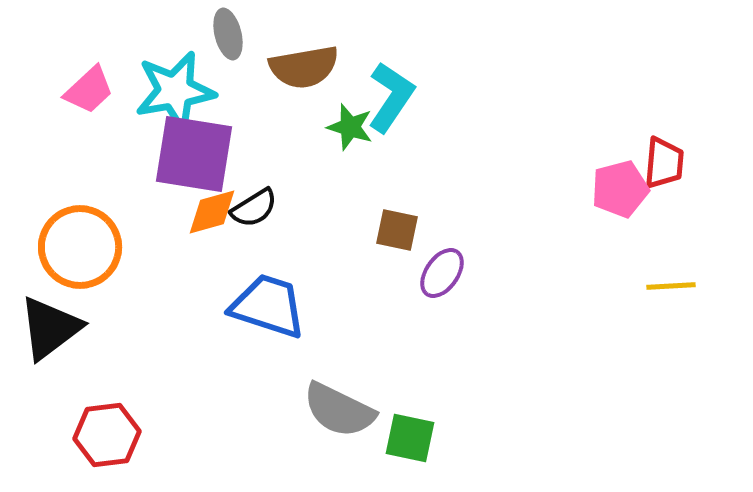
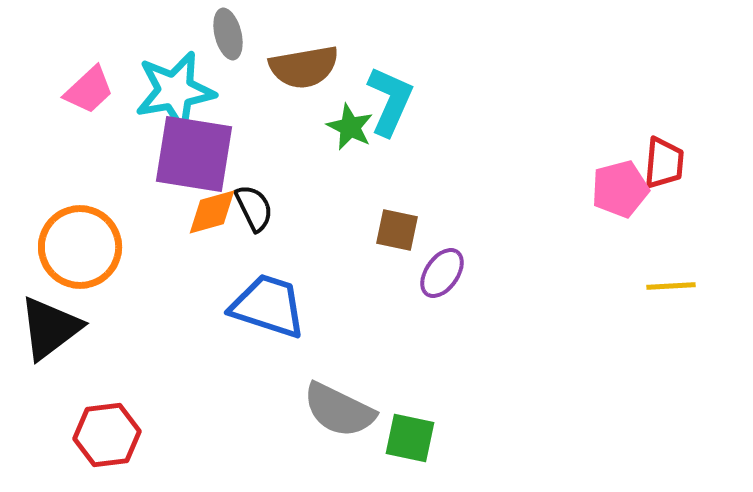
cyan L-shape: moved 1 px left, 4 px down; rotated 10 degrees counterclockwise
green star: rotated 9 degrees clockwise
black semicircle: rotated 84 degrees counterclockwise
